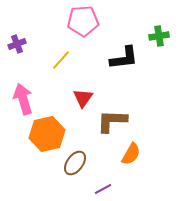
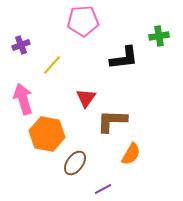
purple cross: moved 4 px right, 1 px down
yellow line: moved 9 px left, 5 px down
red triangle: moved 3 px right
orange hexagon: rotated 24 degrees clockwise
